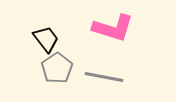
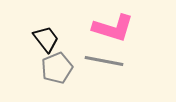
gray pentagon: rotated 12 degrees clockwise
gray line: moved 16 px up
